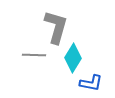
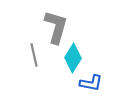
gray line: rotated 75 degrees clockwise
